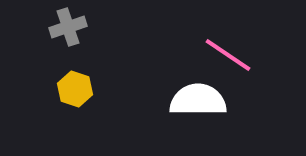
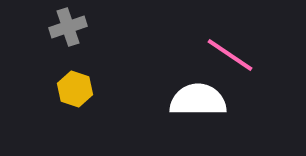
pink line: moved 2 px right
